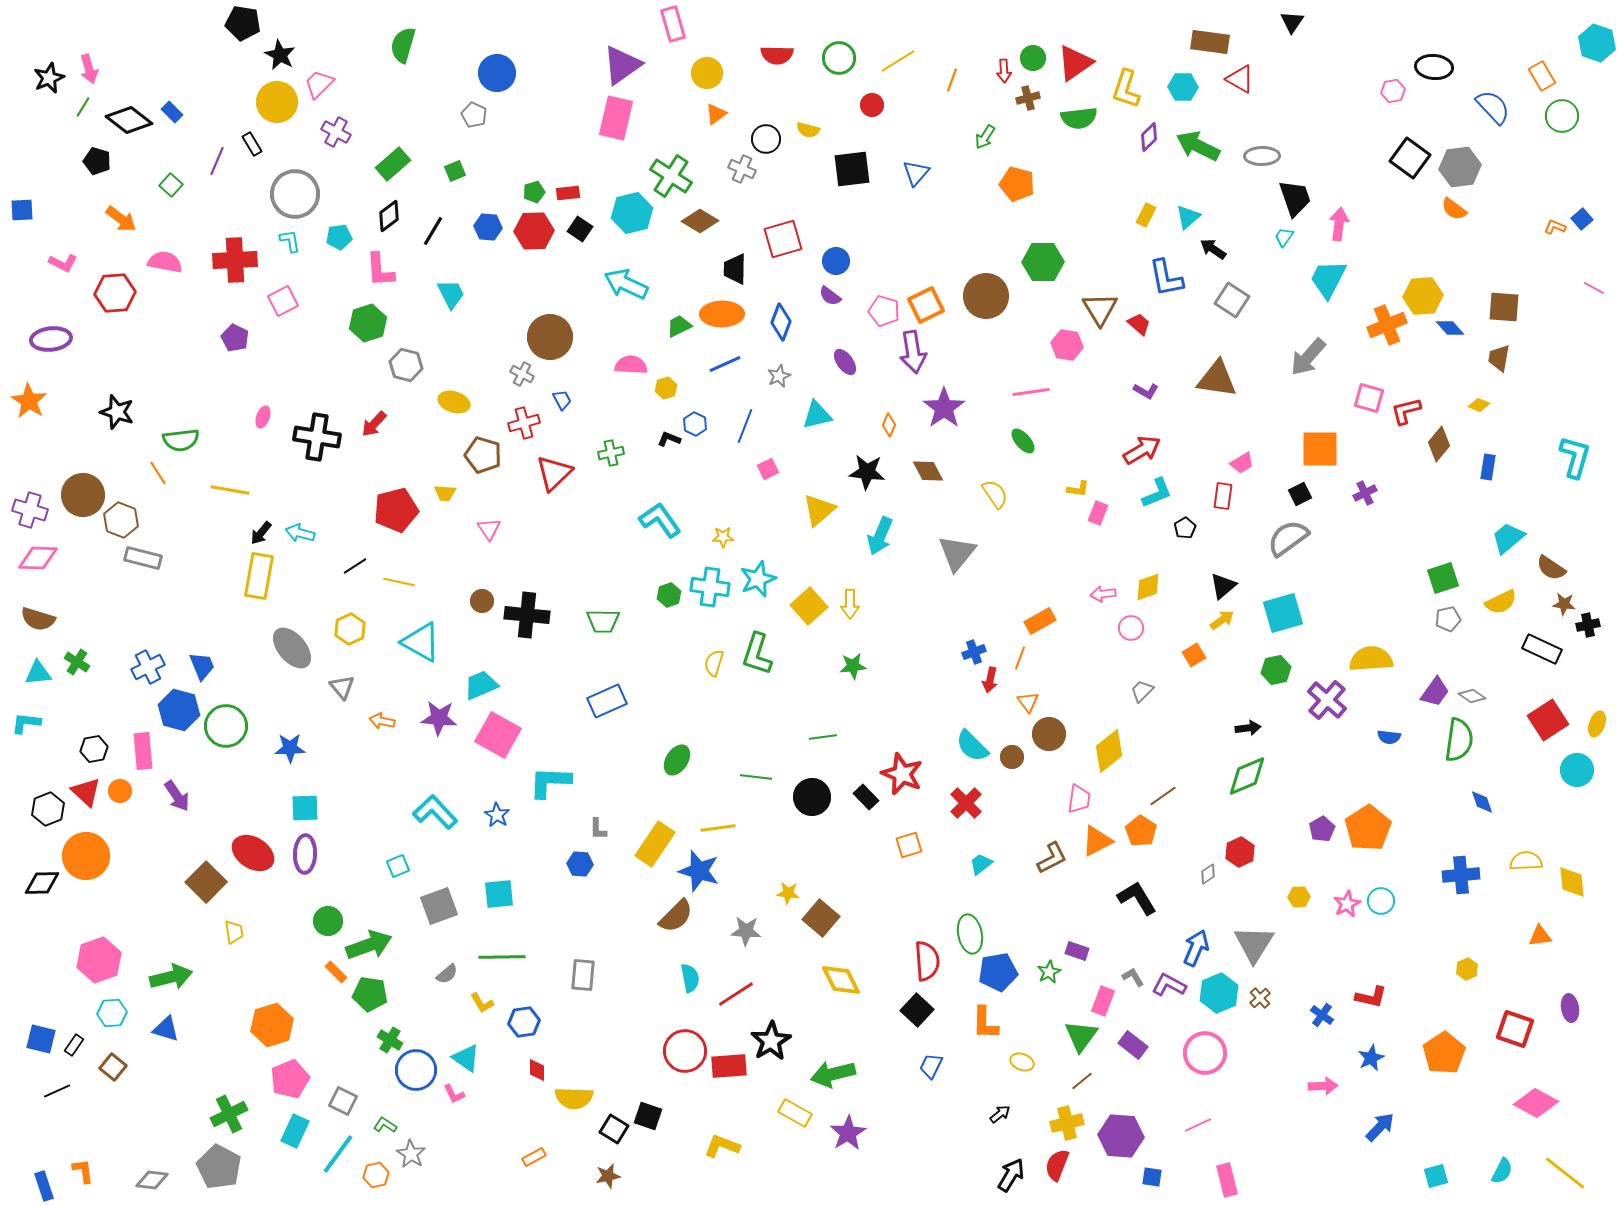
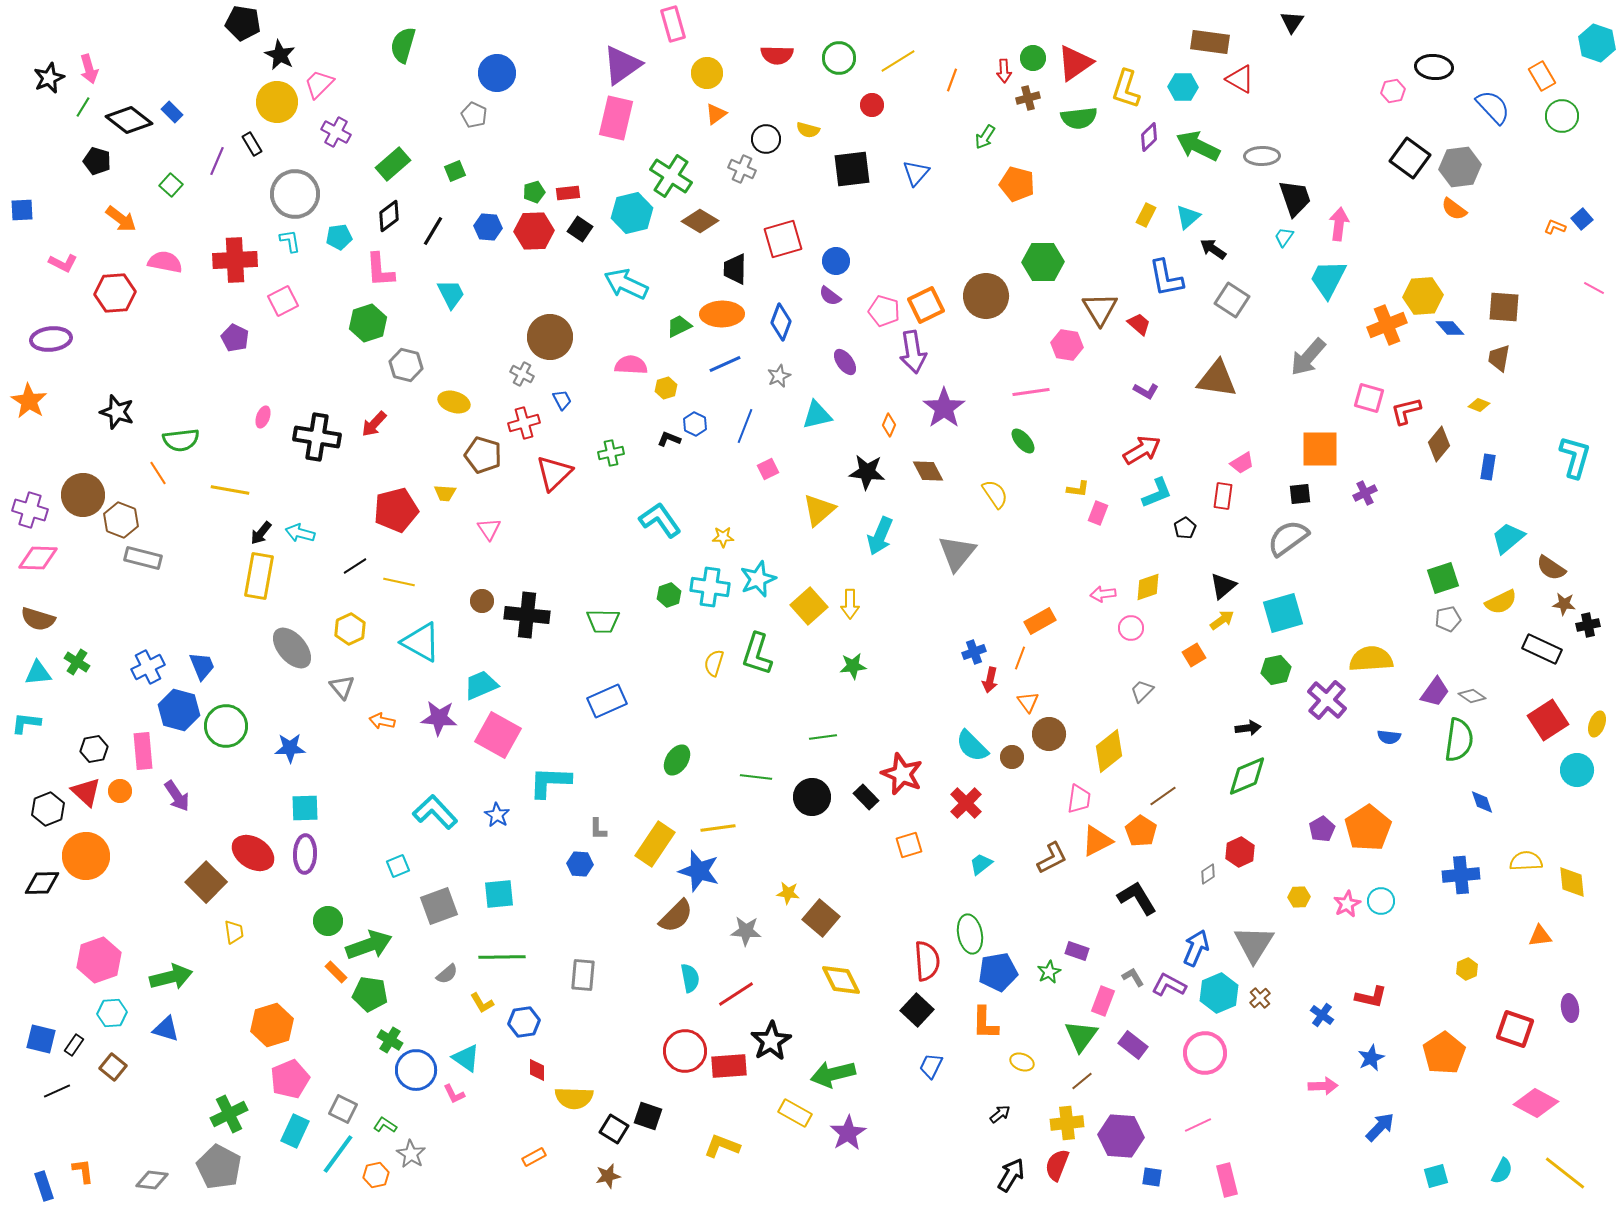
black square at (1300, 494): rotated 20 degrees clockwise
gray square at (343, 1101): moved 8 px down
yellow cross at (1067, 1123): rotated 8 degrees clockwise
